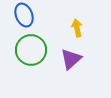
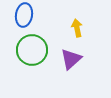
blue ellipse: rotated 30 degrees clockwise
green circle: moved 1 px right
